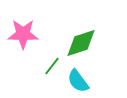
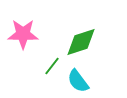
green diamond: moved 1 px up
